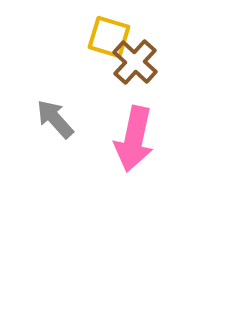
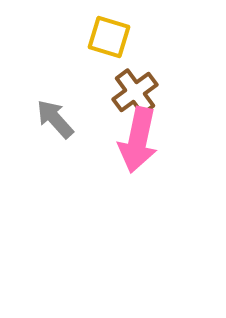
brown cross: moved 30 px down; rotated 12 degrees clockwise
pink arrow: moved 4 px right, 1 px down
